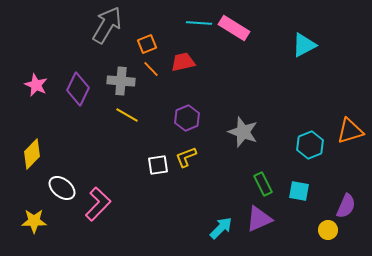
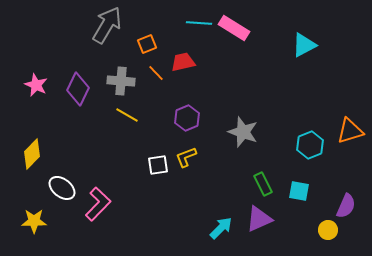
orange line: moved 5 px right, 4 px down
